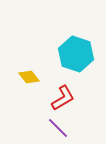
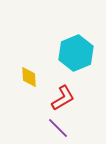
cyan hexagon: moved 1 px up; rotated 20 degrees clockwise
yellow diamond: rotated 35 degrees clockwise
